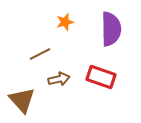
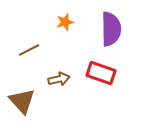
brown line: moved 11 px left, 4 px up
red rectangle: moved 4 px up
brown triangle: moved 1 px down
